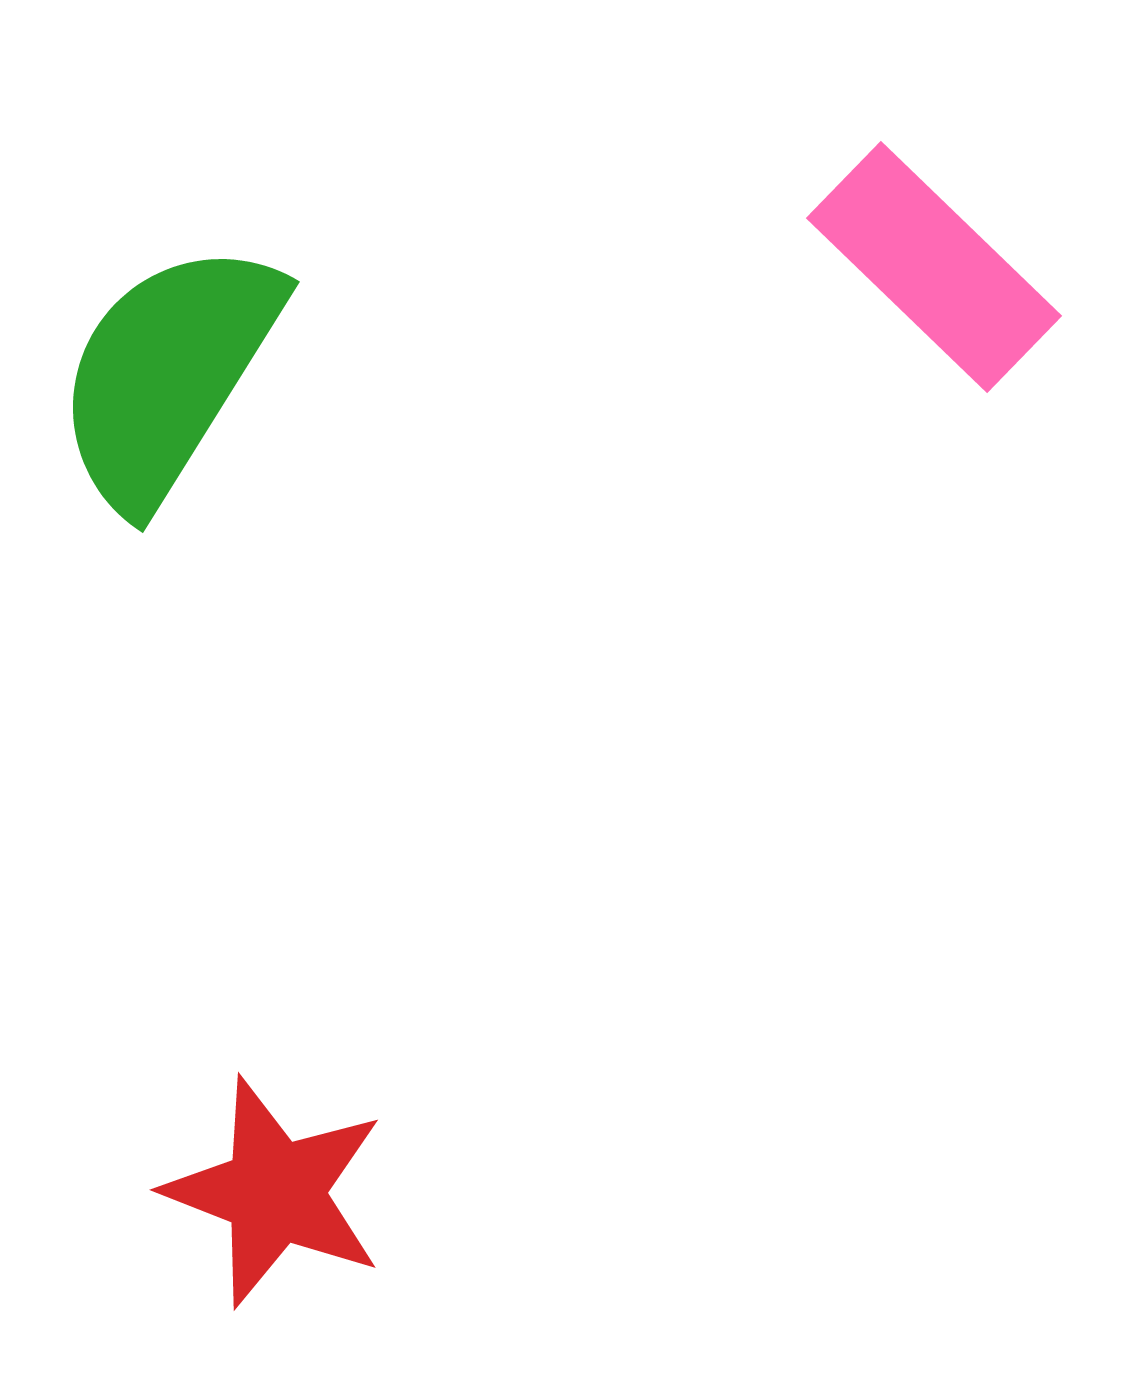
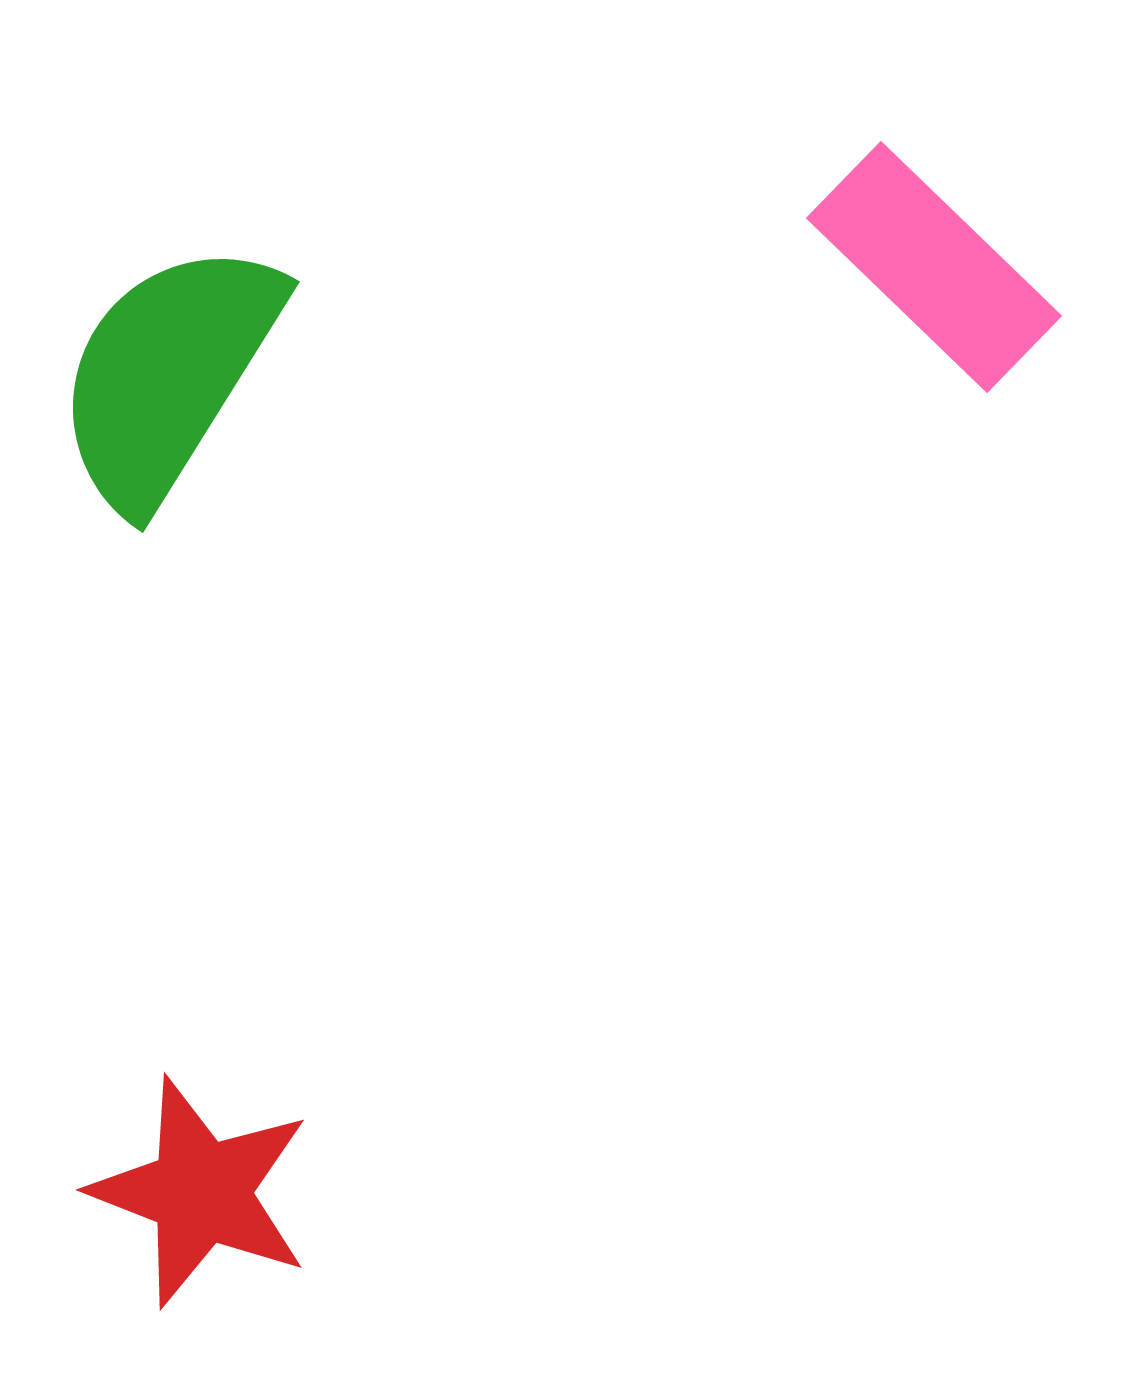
red star: moved 74 px left
